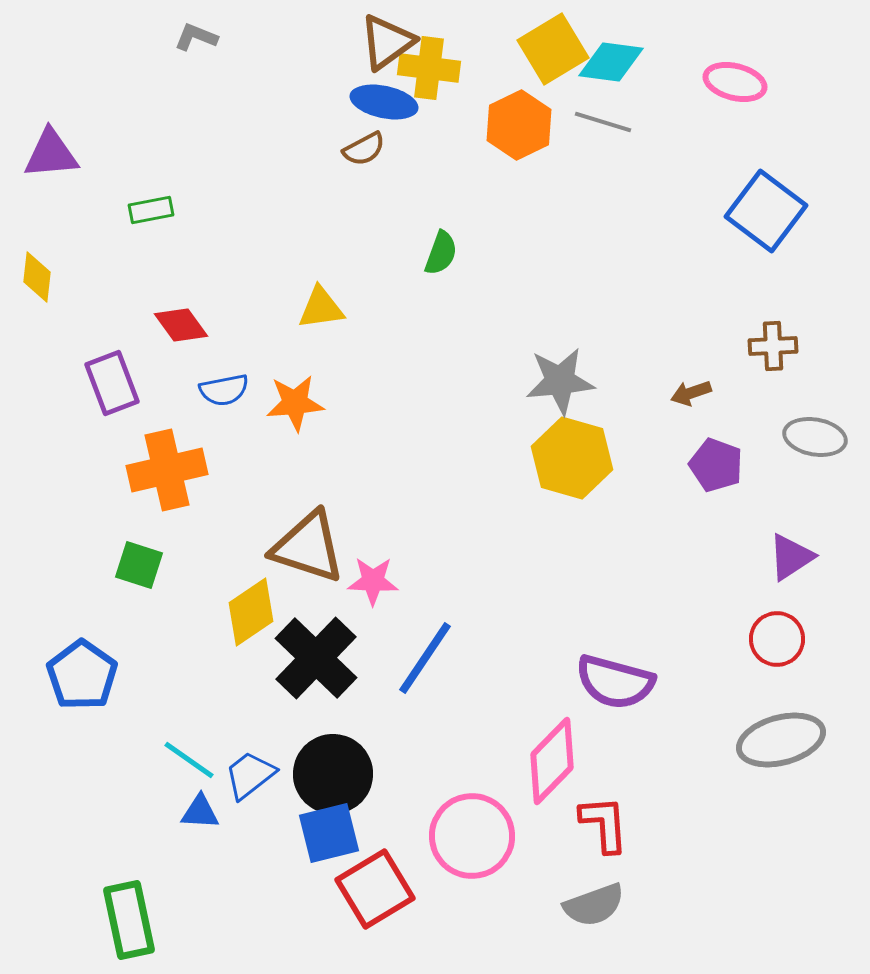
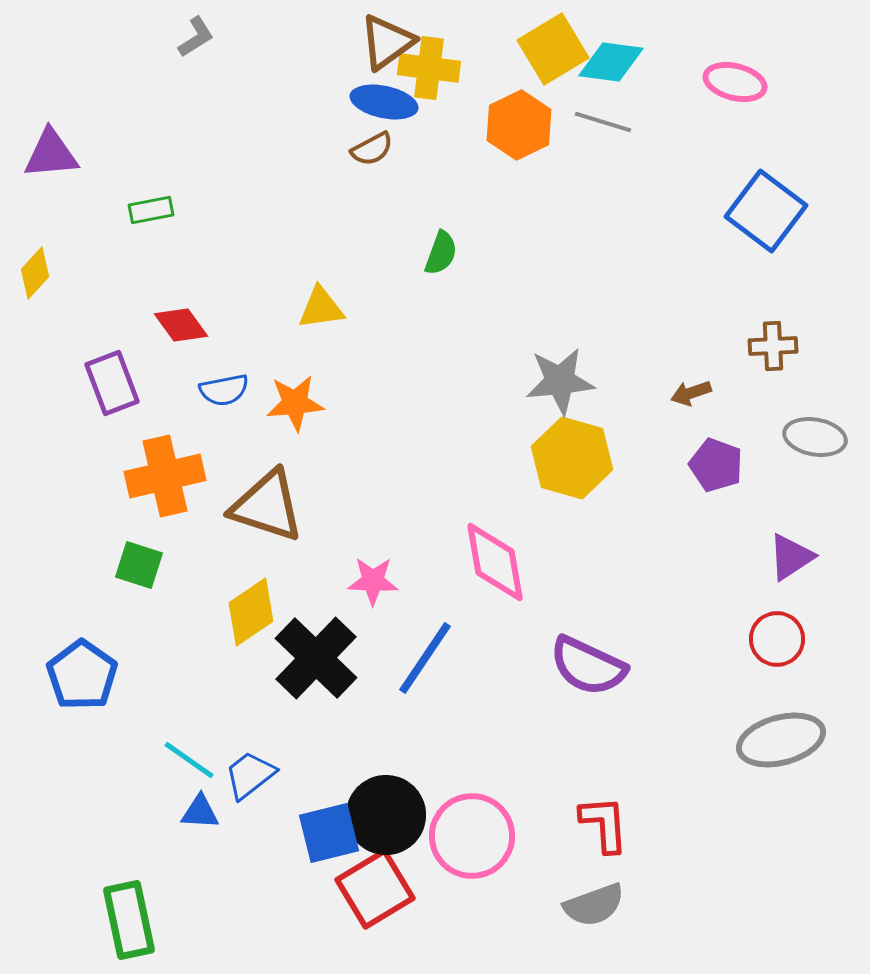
gray L-shape at (196, 37): rotated 126 degrees clockwise
brown semicircle at (364, 149): moved 8 px right
yellow diamond at (37, 277): moved 2 px left, 4 px up; rotated 36 degrees clockwise
orange cross at (167, 470): moved 2 px left, 6 px down
brown triangle at (308, 547): moved 41 px left, 41 px up
purple semicircle at (615, 682): moved 27 px left, 16 px up; rotated 10 degrees clockwise
pink diamond at (552, 761): moved 57 px left, 199 px up; rotated 54 degrees counterclockwise
black circle at (333, 774): moved 53 px right, 41 px down
